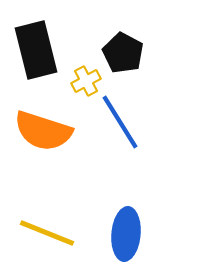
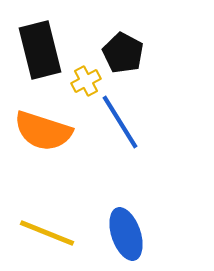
black rectangle: moved 4 px right
blue ellipse: rotated 24 degrees counterclockwise
